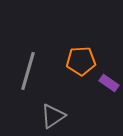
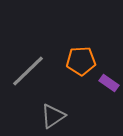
gray line: rotated 30 degrees clockwise
